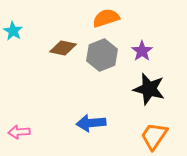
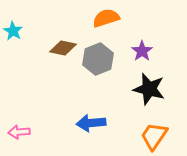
gray hexagon: moved 4 px left, 4 px down
